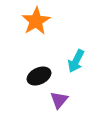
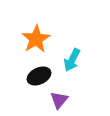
orange star: moved 18 px down
cyan arrow: moved 4 px left, 1 px up
